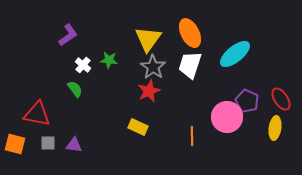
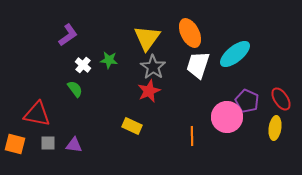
yellow triangle: moved 1 px left, 1 px up
white trapezoid: moved 8 px right
yellow rectangle: moved 6 px left, 1 px up
